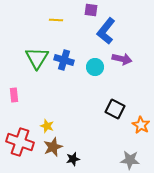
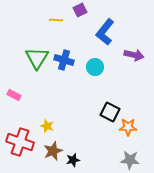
purple square: moved 11 px left; rotated 32 degrees counterclockwise
blue L-shape: moved 1 px left, 1 px down
purple arrow: moved 12 px right, 4 px up
pink rectangle: rotated 56 degrees counterclockwise
black square: moved 5 px left, 3 px down
orange star: moved 13 px left, 2 px down; rotated 30 degrees counterclockwise
brown star: moved 4 px down
black star: moved 1 px down
